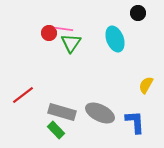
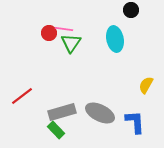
black circle: moved 7 px left, 3 px up
cyan ellipse: rotated 10 degrees clockwise
red line: moved 1 px left, 1 px down
gray rectangle: rotated 32 degrees counterclockwise
